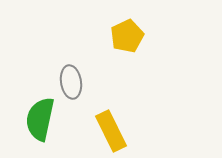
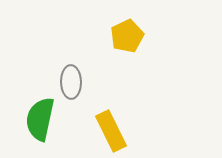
gray ellipse: rotated 8 degrees clockwise
